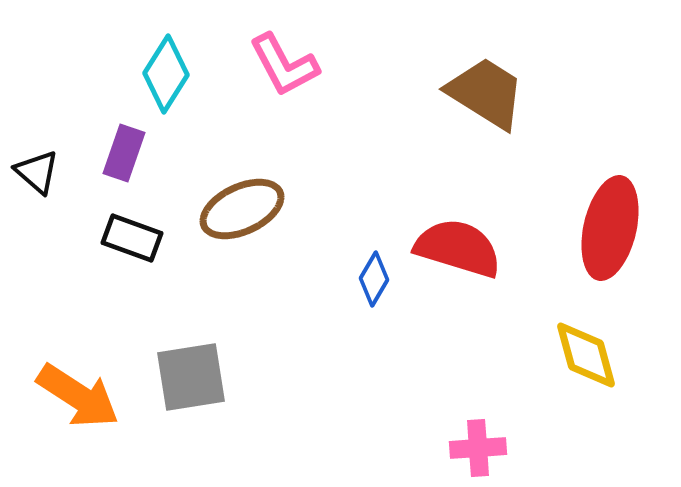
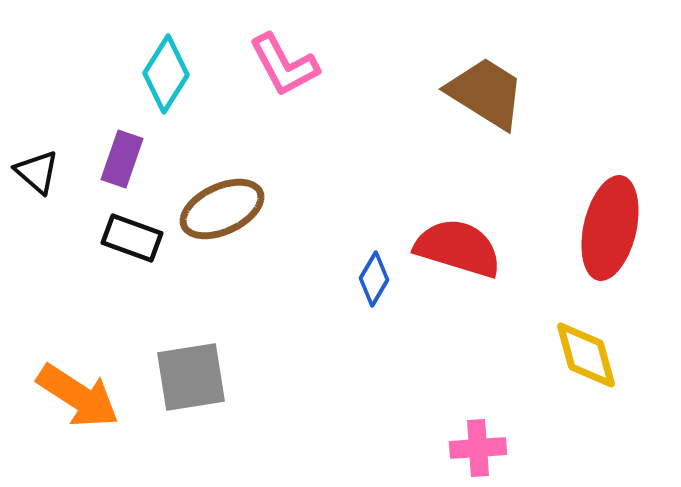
purple rectangle: moved 2 px left, 6 px down
brown ellipse: moved 20 px left
